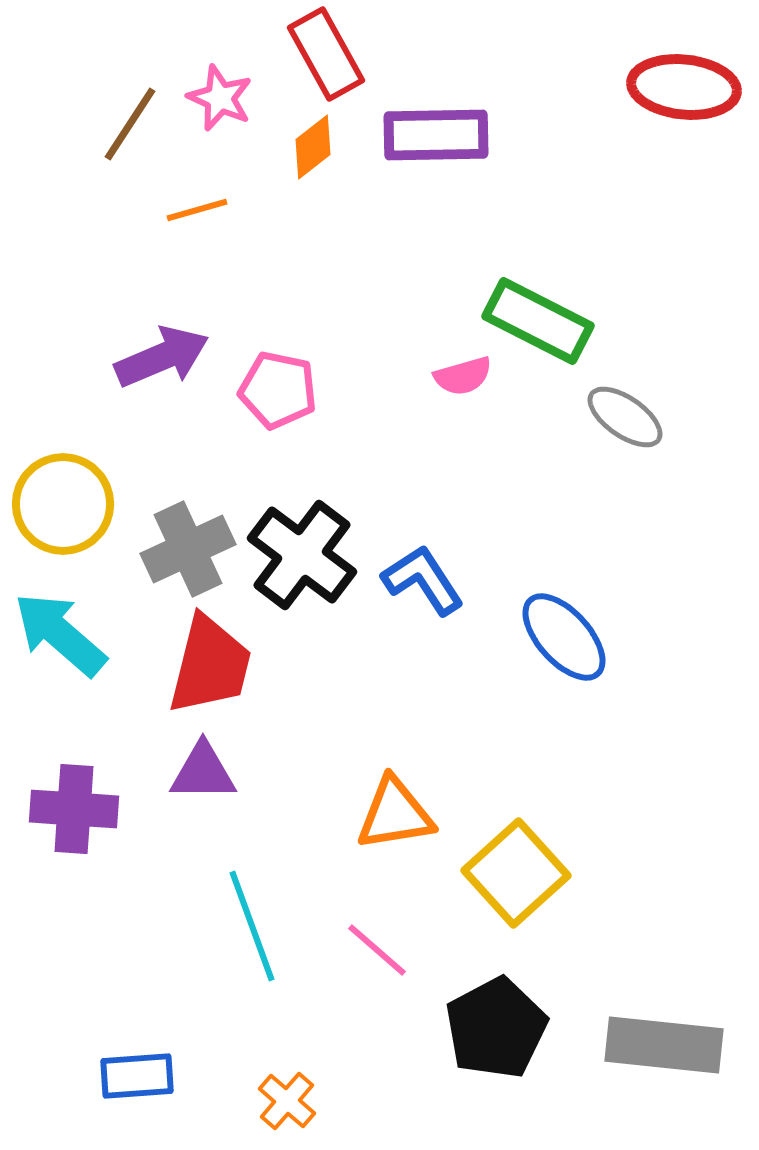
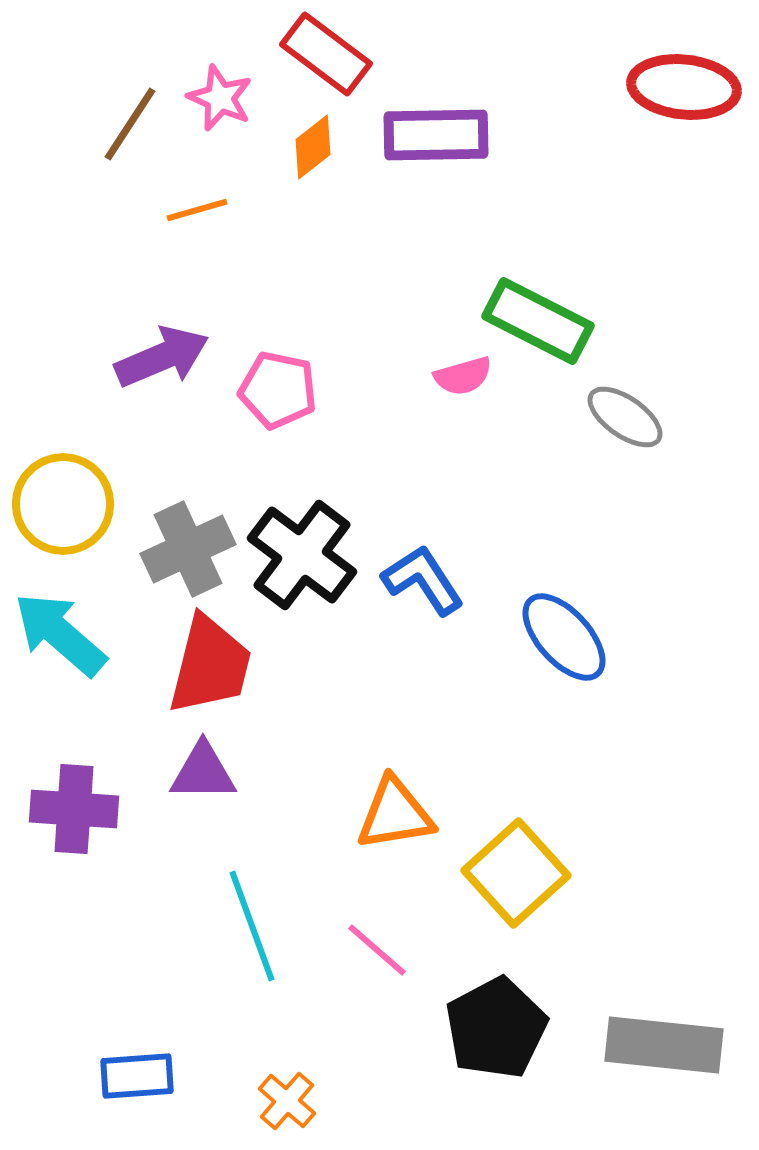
red rectangle: rotated 24 degrees counterclockwise
